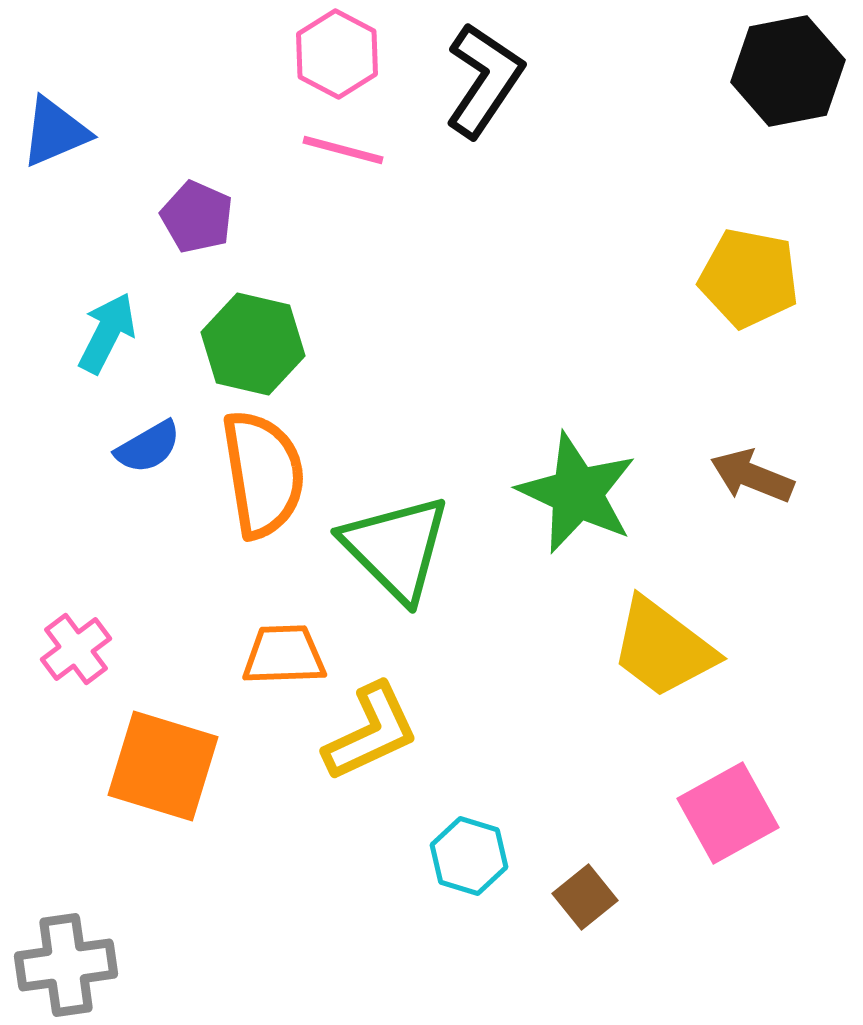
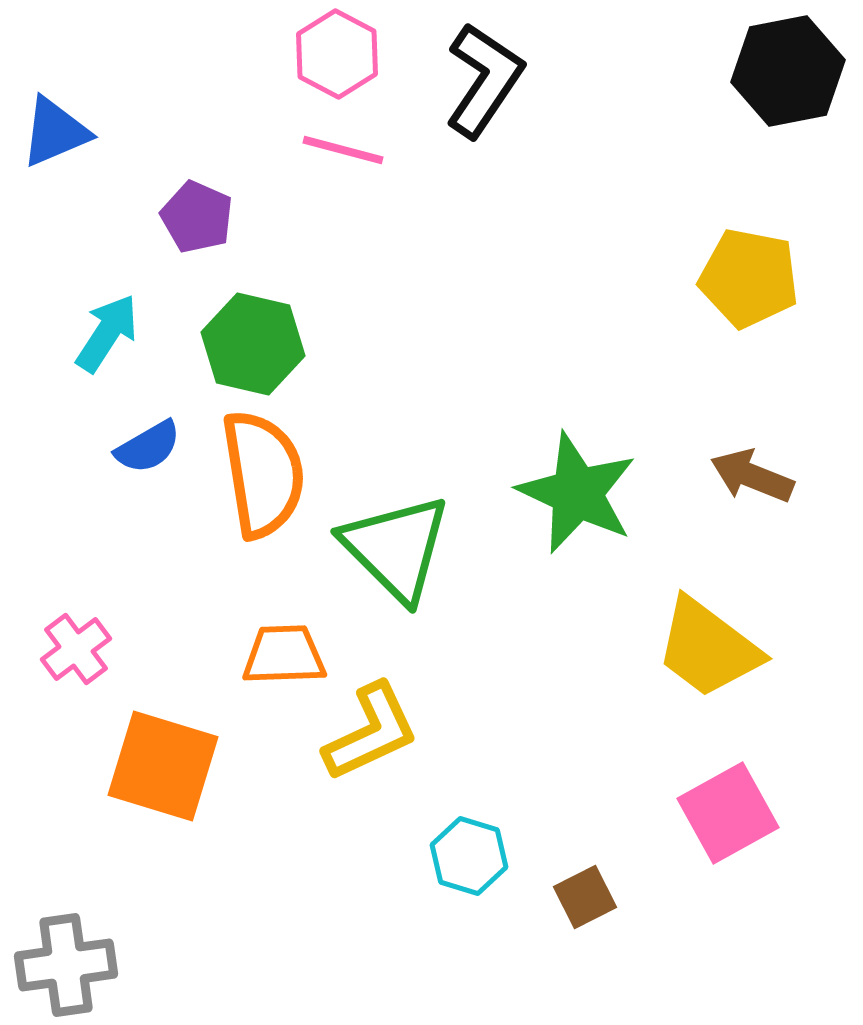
cyan arrow: rotated 6 degrees clockwise
yellow trapezoid: moved 45 px right
brown square: rotated 12 degrees clockwise
